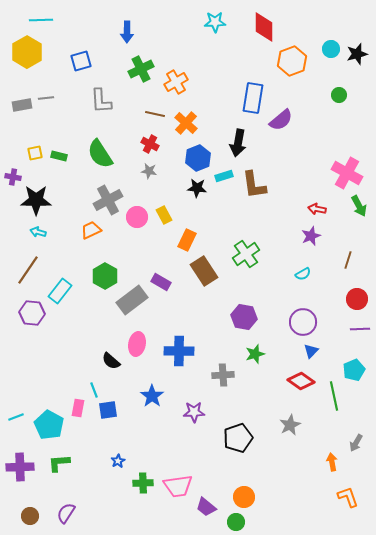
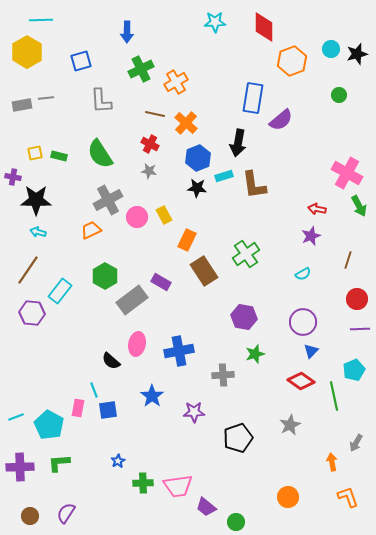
blue cross at (179, 351): rotated 12 degrees counterclockwise
orange circle at (244, 497): moved 44 px right
